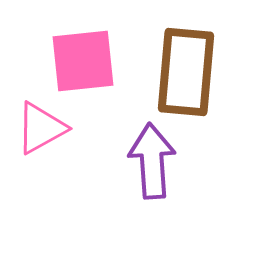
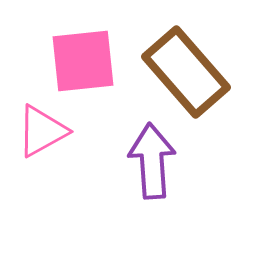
brown rectangle: rotated 46 degrees counterclockwise
pink triangle: moved 1 px right, 3 px down
